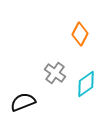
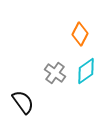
cyan diamond: moved 13 px up
black semicircle: rotated 75 degrees clockwise
